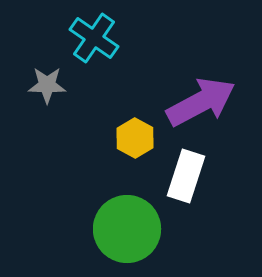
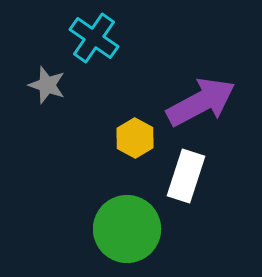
gray star: rotated 18 degrees clockwise
